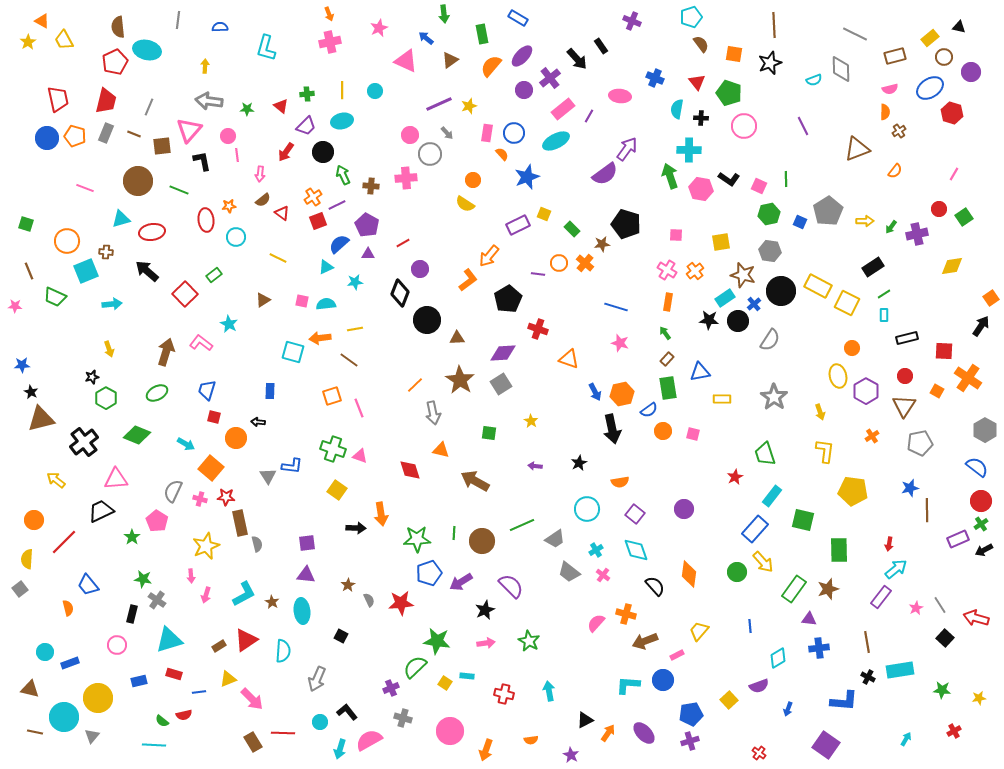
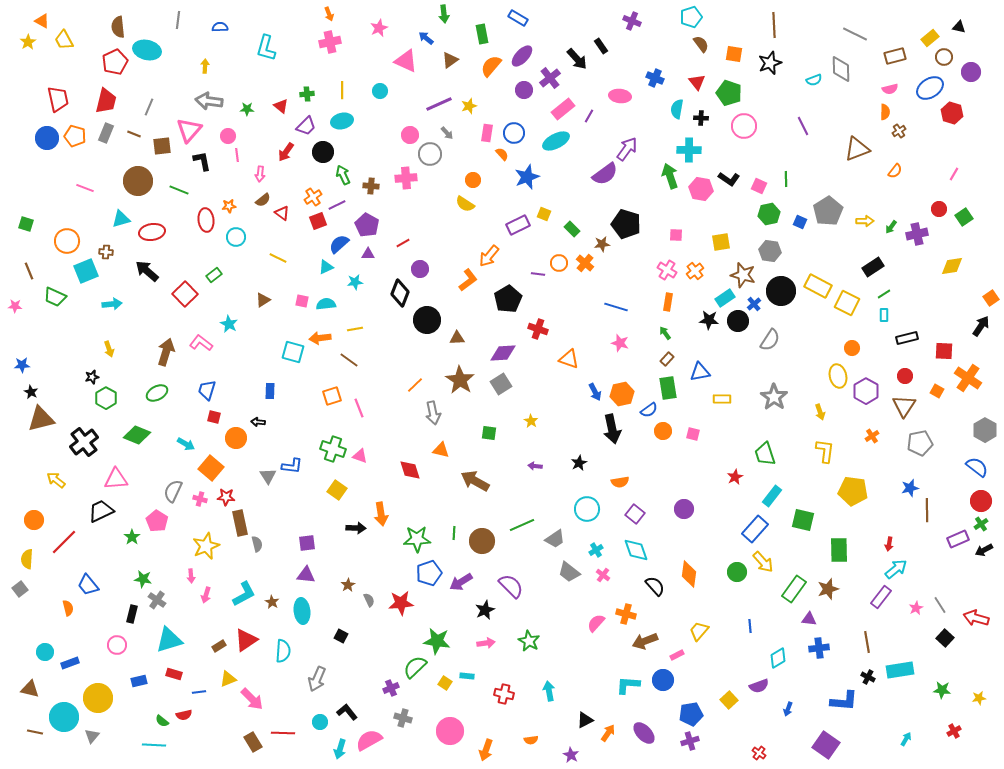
cyan circle at (375, 91): moved 5 px right
